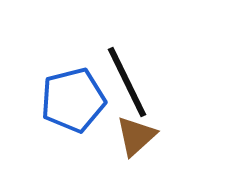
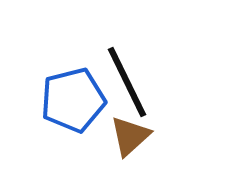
brown triangle: moved 6 px left
